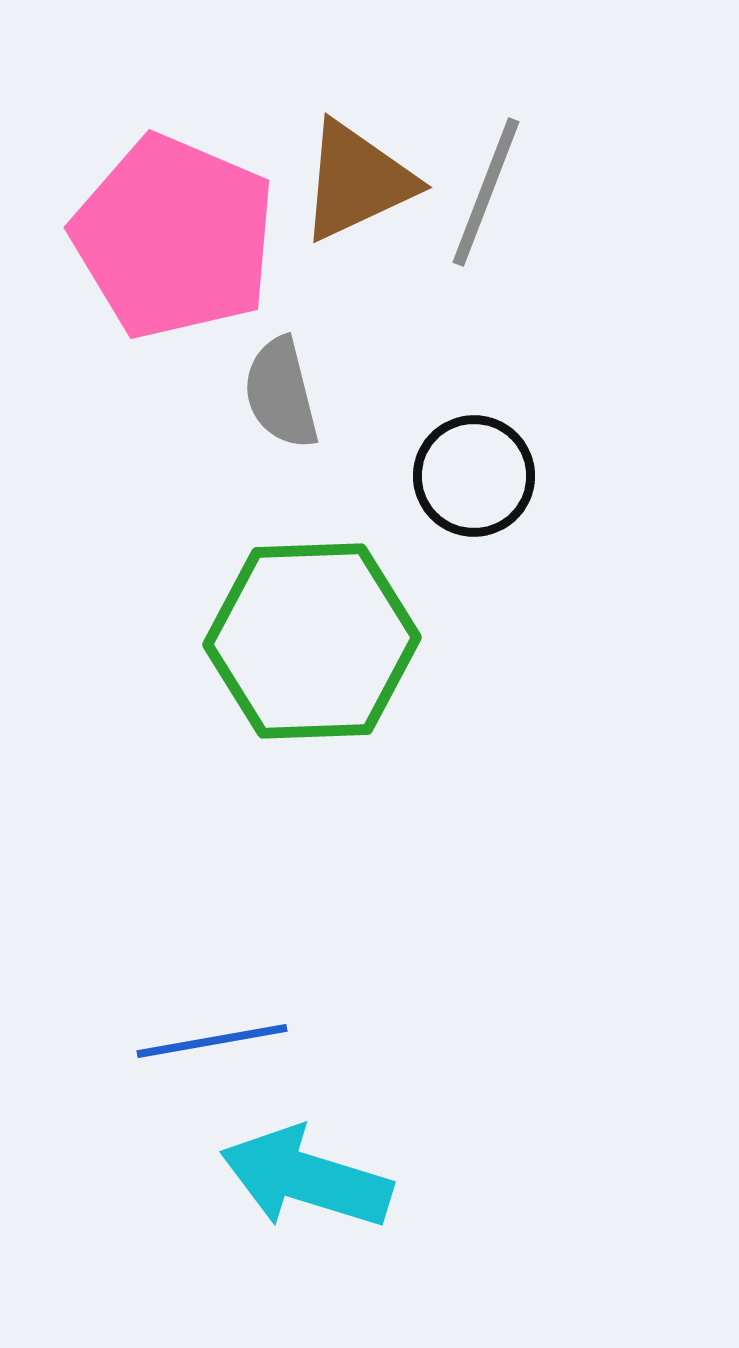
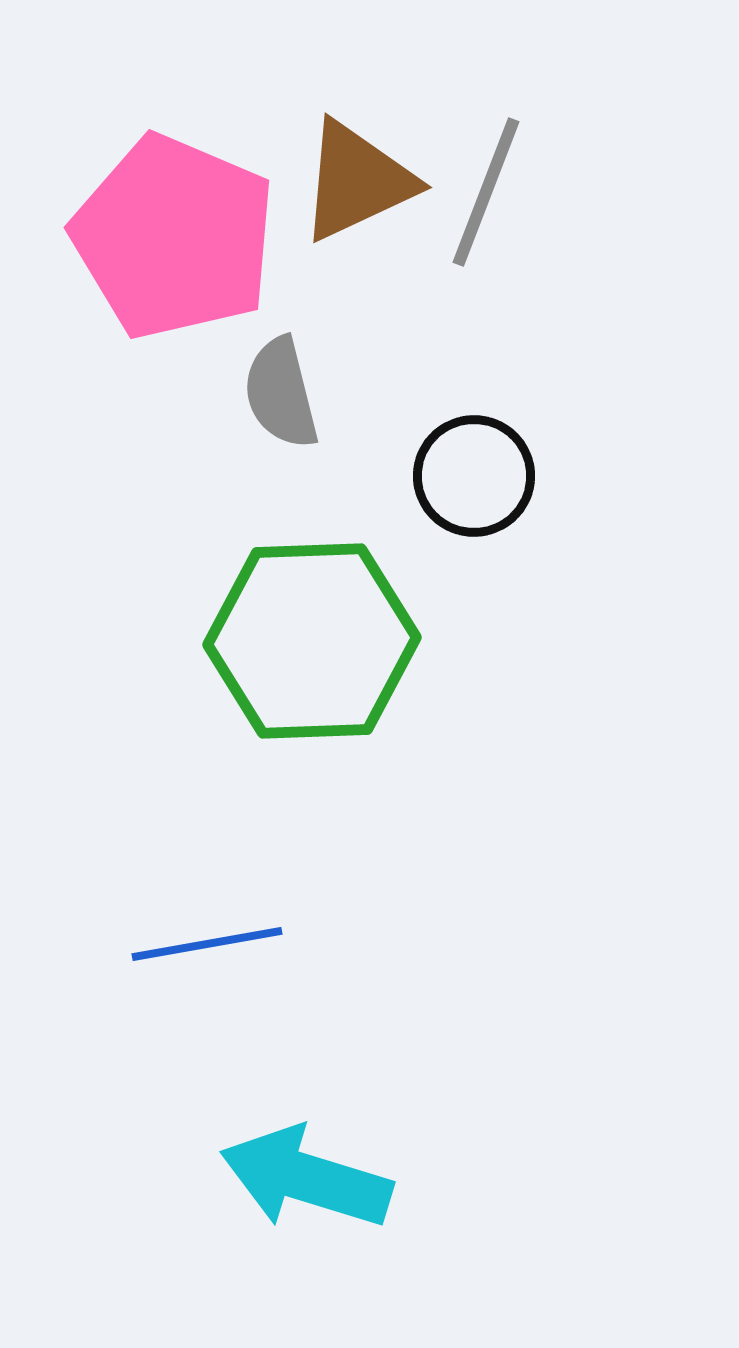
blue line: moved 5 px left, 97 px up
